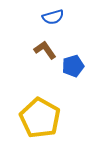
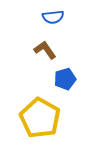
blue semicircle: rotated 10 degrees clockwise
blue pentagon: moved 8 px left, 13 px down
